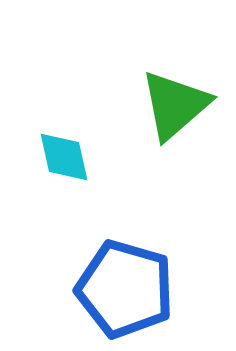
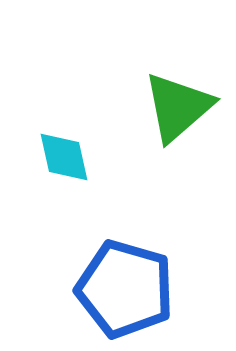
green triangle: moved 3 px right, 2 px down
